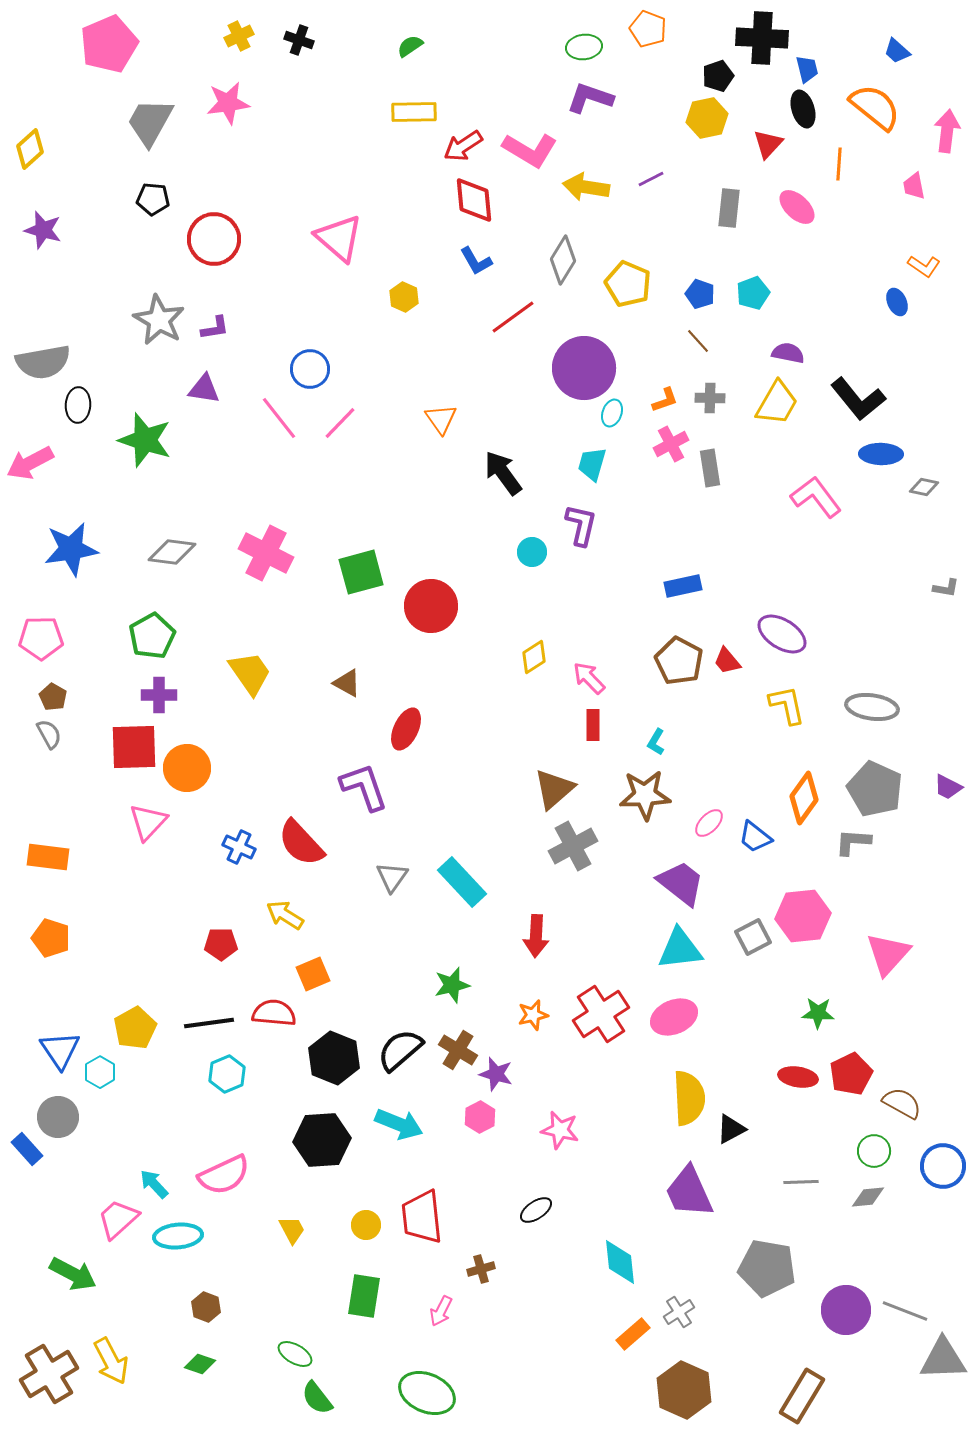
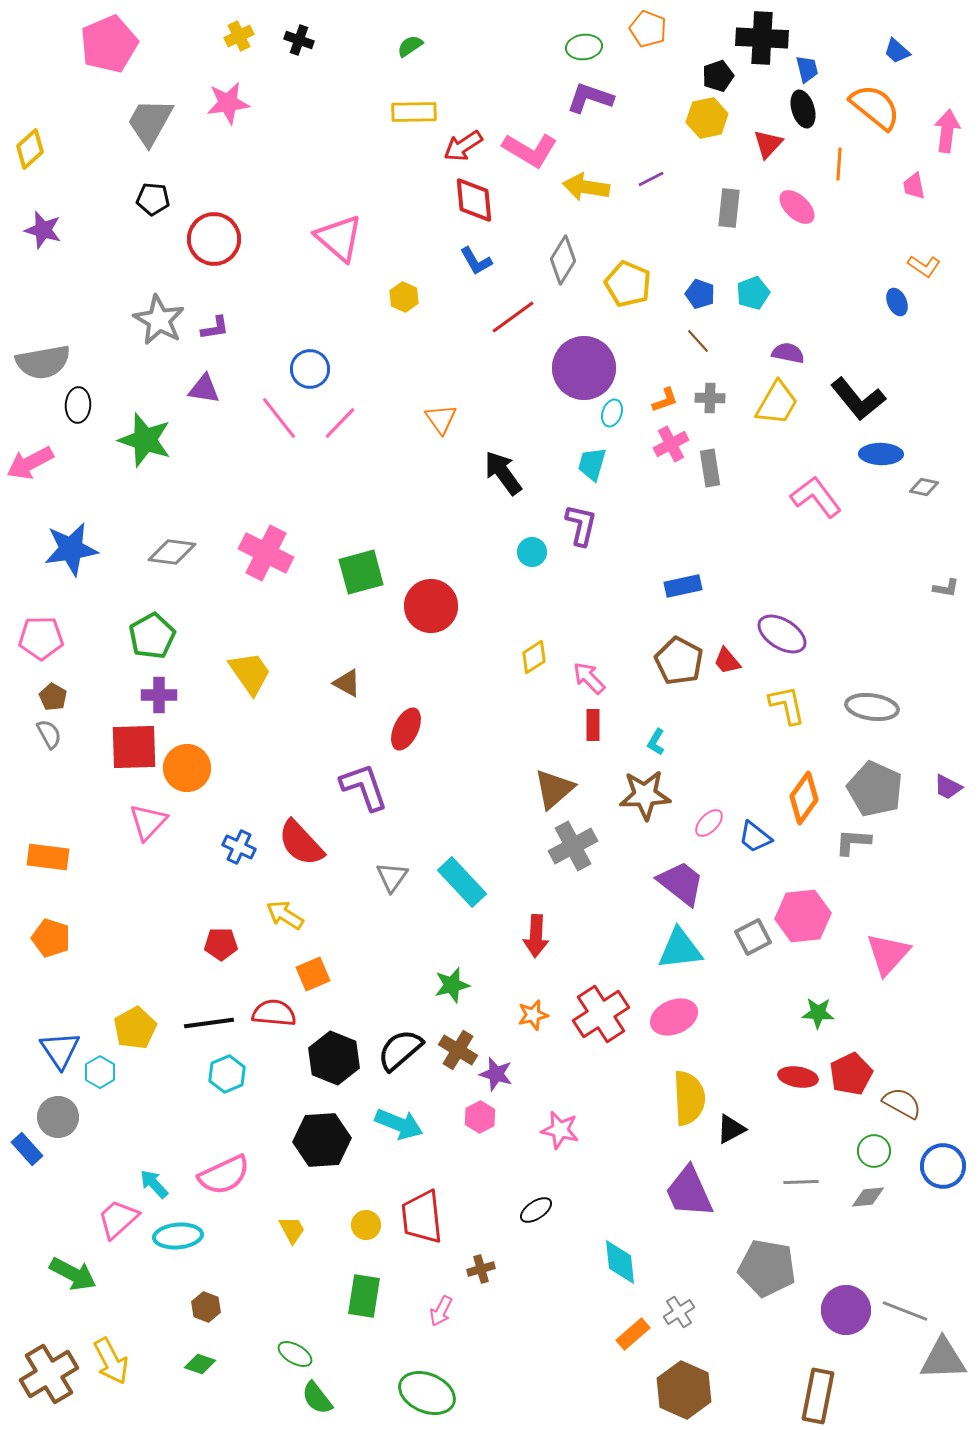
brown rectangle at (802, 1396): moved 16 px right; rotated 20 degrees counterclockwise
